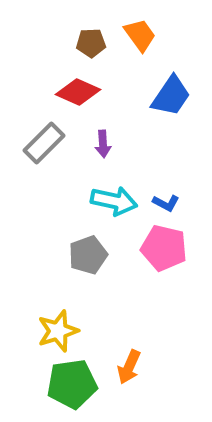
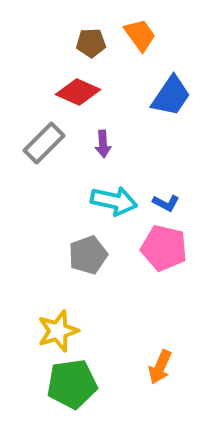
orange arrow: moved 31 px right
